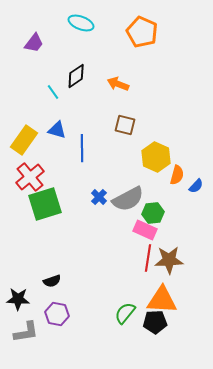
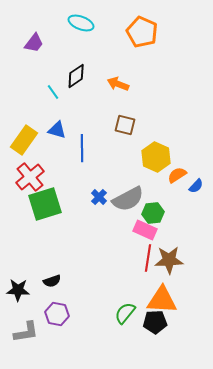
orange semicircle: rotated 138 degrees counterclockwise
black star: moved 9 px up
